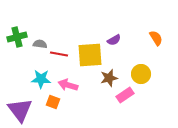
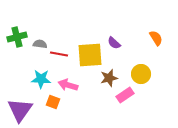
purple semicircle: moved 3 px down; rotated 72 degrees clockwise
purple triangle: rotated 12 degrees clockwise
